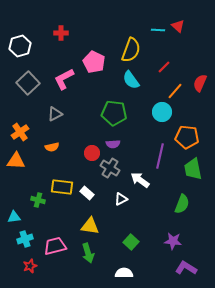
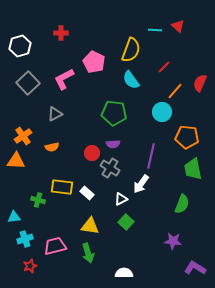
cyan line: moved 3 px left
orange cross: moved 3 px right, 4 px down
purple line: moved 9 px left
white arrow: moved 1 px right, 4 px down; rotated 90 degrees counterclockwise
green square: moved 5 px left, 20 px up
purple L-shape: moved 9 px right
